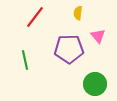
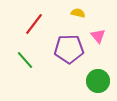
yellow semicircle: rotated 96 degrees clockwise
red line: moved 1 px left, 7 px down
green line: rotated 30 degrees counterclockwise
green circle: moved 3 px right, 3 px up
